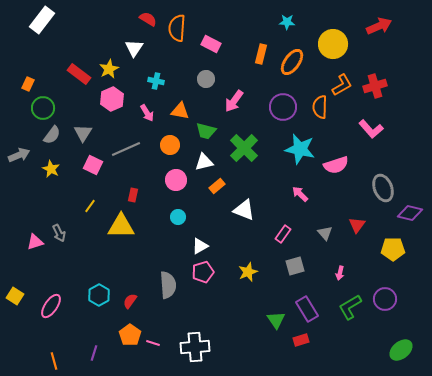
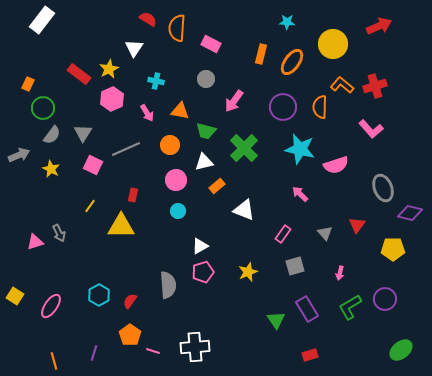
orange L-shape at (342, 85): rotated 110 degrees counterclockwise
cyan circle at (178, 217): moved 6 px up
red rectangle at (301, 340): moved 9 px right, 15 px down
pink line at (153, 343): moved 8 px down
